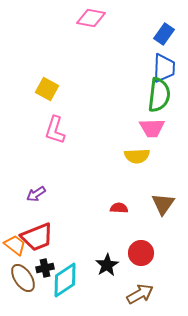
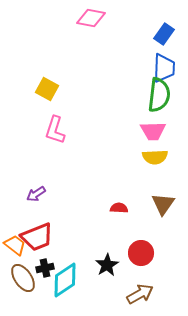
pink trapezoid: moved 1 px right, 3 px down
yellow semicircle: moved 18 px right, 1 px down
